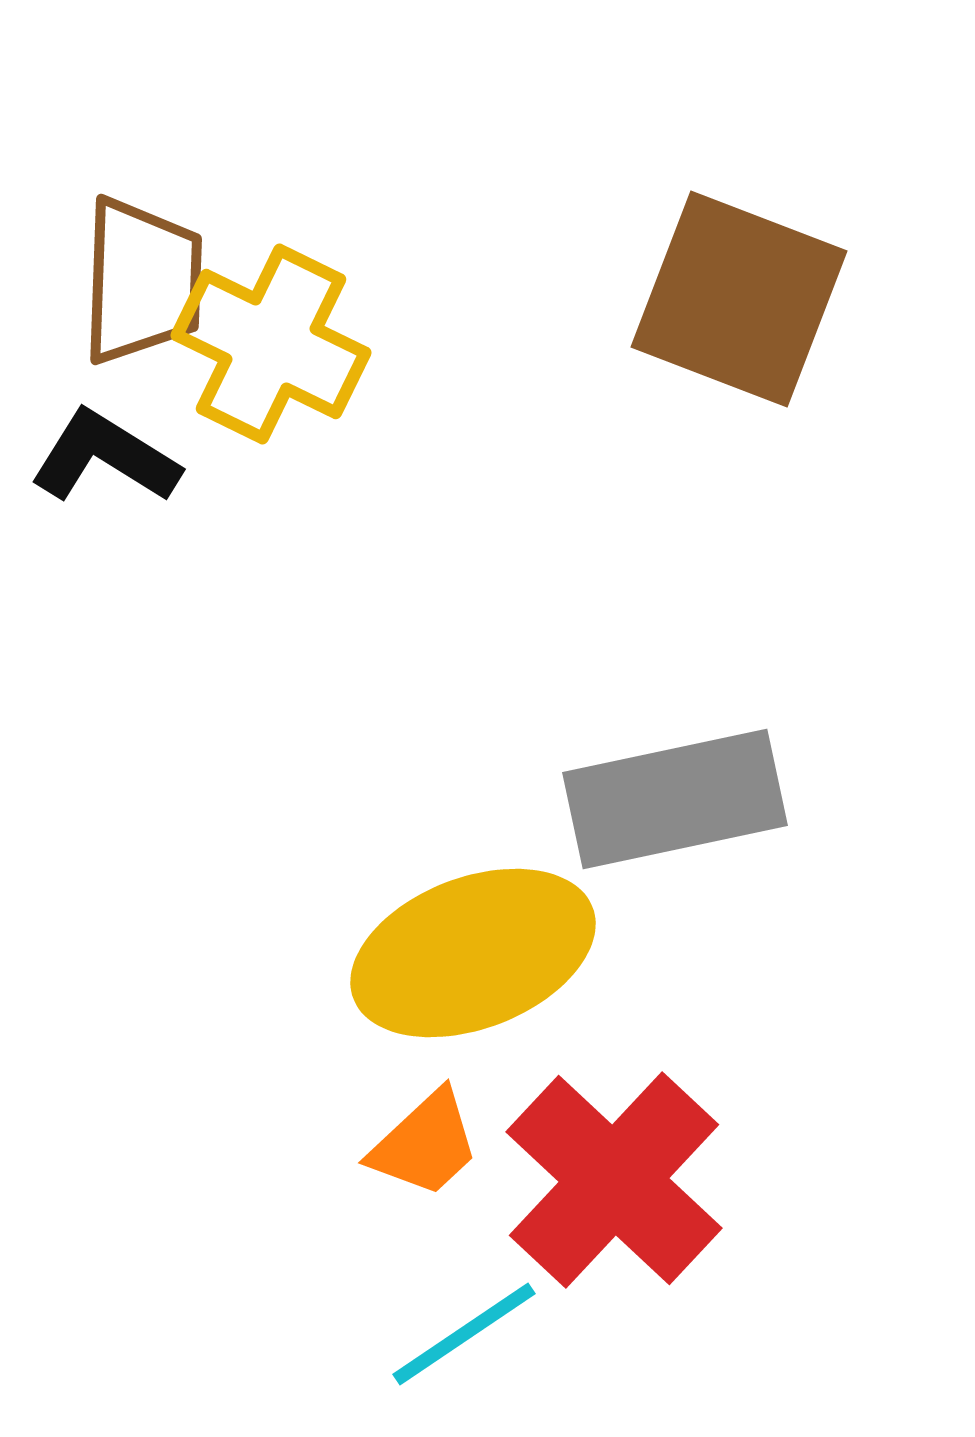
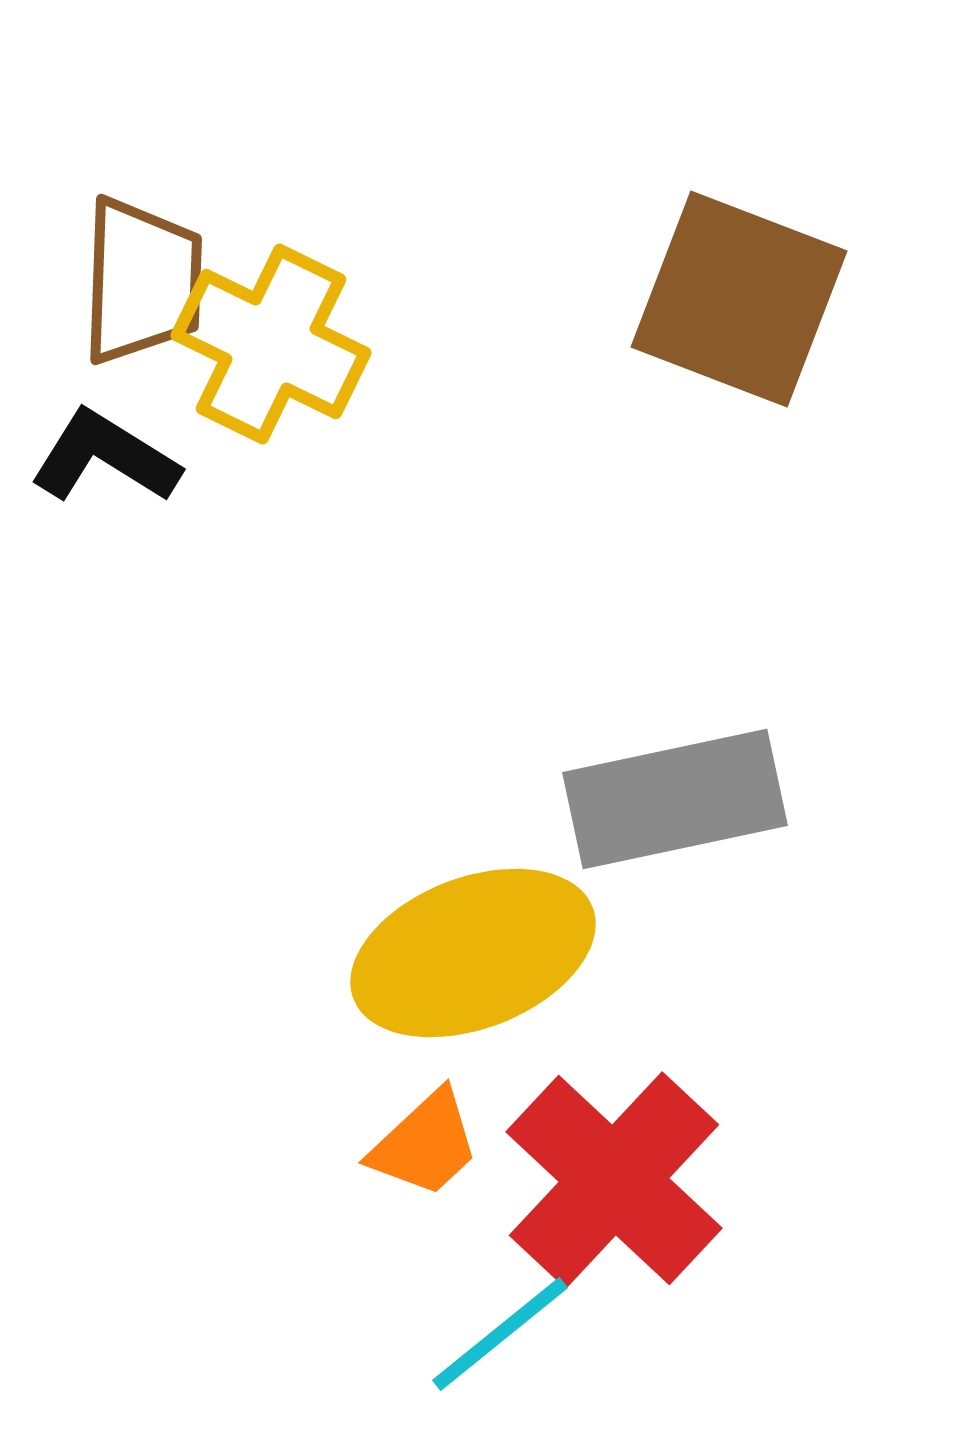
cyan line: moved 36 px right; rotated 5 degrees counterclockwise
